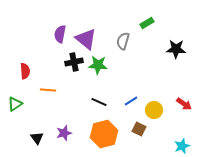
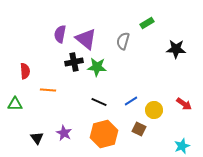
green star: moved 1 px left, 2 px down
green triangle: rotated 35 degrees clockwise
purple star: rotated 28 degrees counterclockwise
